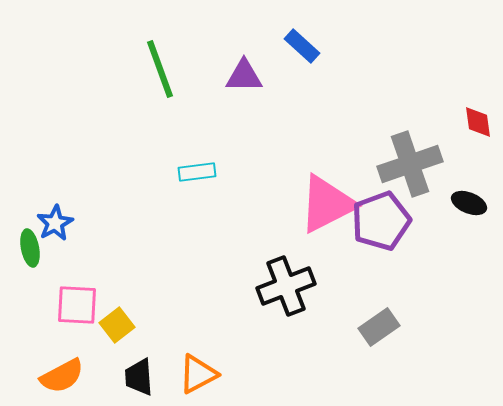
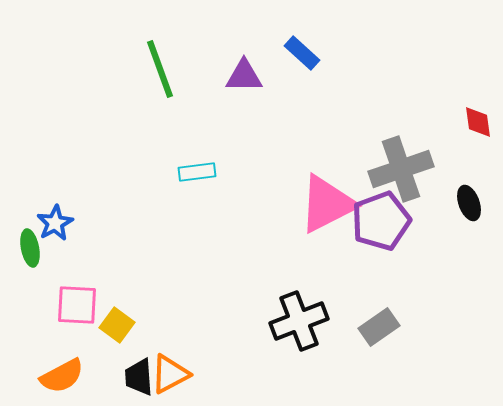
blue rectangle: moved 7 px down
gray cross: moved 9 px left, 5 px down
black ellipse: rotated 48 degrees clockwise
black cross: moved 13 px right, 35 px down
yellow square: rotated 16 degrees counterclockwise
orange triangle: moved 28 px left
